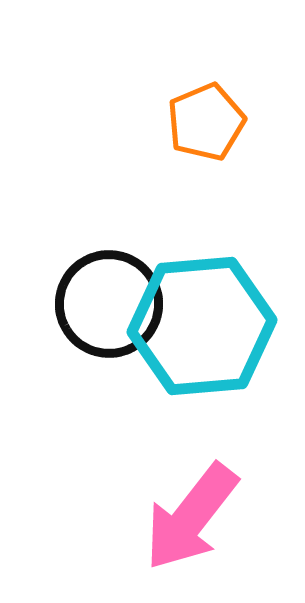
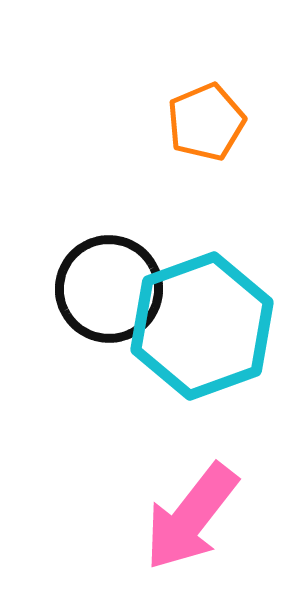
black circle: moved 15 px up
cyan hexagon: rotated 15 degrees counterclockwise
